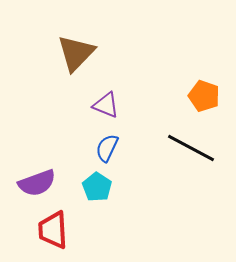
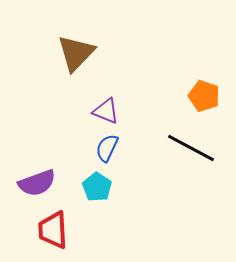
purple triangle: moved 6 px down
